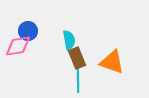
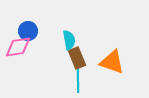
pink diamond: moved 1 px down
